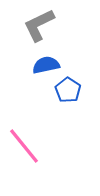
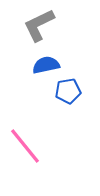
blue pentagon: moved 1 px down; rotated 30 degrees clockwise
pink line: moved 1 px right
